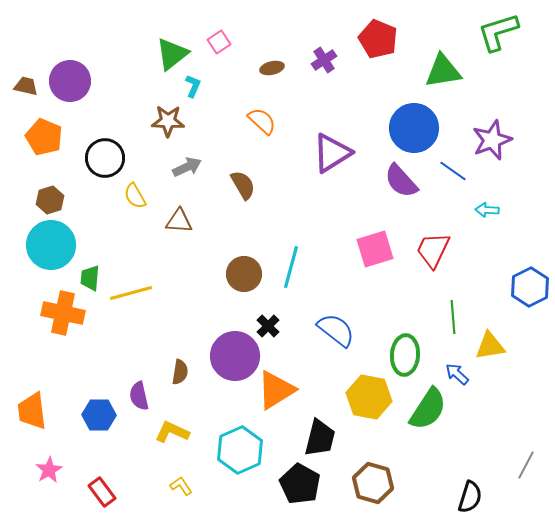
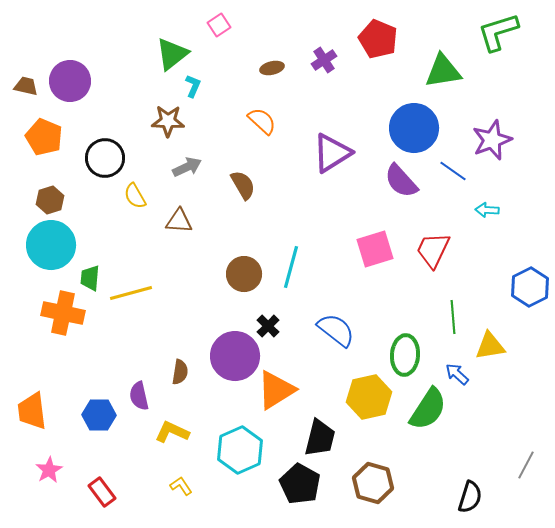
pink square at (219, 42): moved 17 px up
yellow hexagon at (369, 397): rotated 24 degrees counterclockwise
